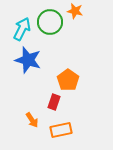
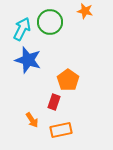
orange star: moved 10 px right
